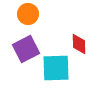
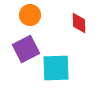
orange circle: moved 2 px right, 1 px down
red diamond: moved 21 px up
